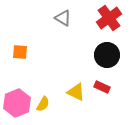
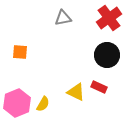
gray triangle: rotated 42 degrees counterclockwise
red rectangle: moved 3 px left
